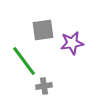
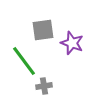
purple star: rotated 30 degrees clockwise
